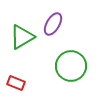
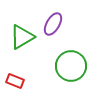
red rectangle: moved 1 px left, 2 px up
